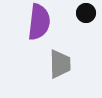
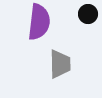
black circle: moved 2 px right, 1 px down
